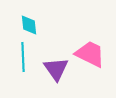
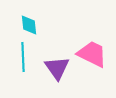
pink trapezoid: moved 2 px right
purple triangle: moved 1 px right, 1 px up
